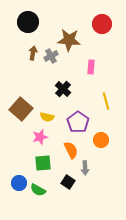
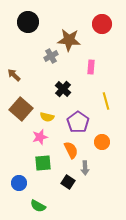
brown arrow: moved 19 px left, 22 px down; rotated 56 degrees counterclockwise
orange circle: moved 1 px right, 2 px down
green semicircle: moved 16 px down
